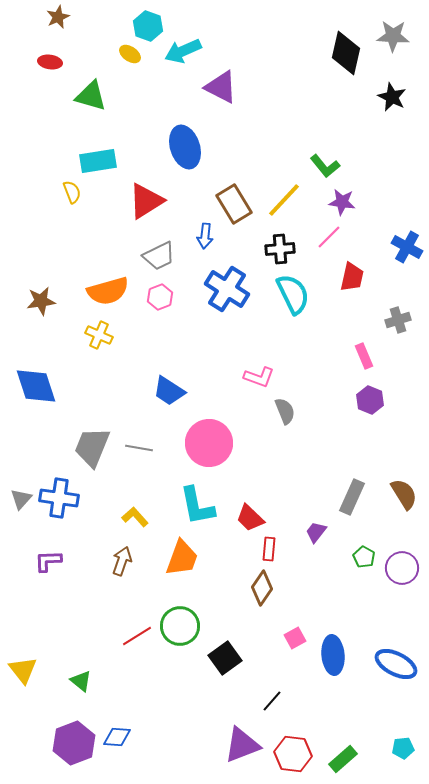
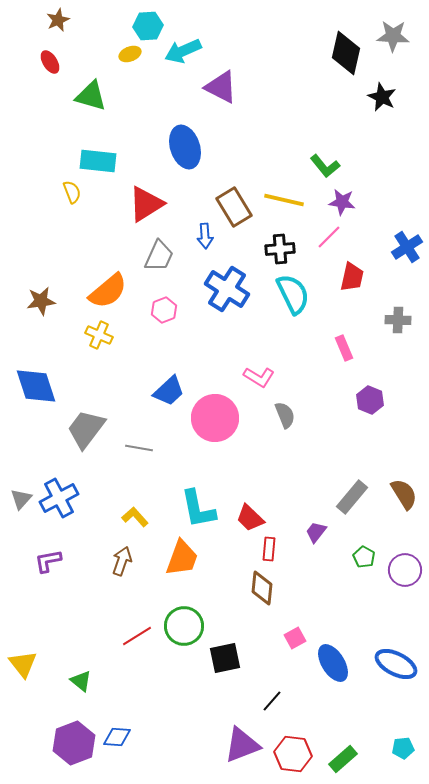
brown star at (58, 17): moved 3 px down
cyan hexagon at (148, 26): rotated 24 degrees counterclockwise
yellow ellipse at (130, 54): rotated 55 degrees counterclockwise
red ellipse at (50, 62): rotated 50 degrees clockwise
black star at (392, 97): moved 10 px left
cyan rectangle at (98, 161): rotated 15 degrees clockwise
yellow line at (284, 200): rotated 60 degrees clockwise
red triangle at (146, 201): moved 3 px down
brown rectangle at (234, 204): moved 3 px down
blue arrow at (205, 236): rotated 10 degrees counterclockwise
blue cross at (407, 247): rotated 28 degrees clockwise
gray trapezoid at (159, 256): rotated 40 degrees counterclockwise
orange semicircle at (108, 291): rotated 24 degrees counterclockwise
pink hexagon at (160, 297): moved 4 px right, 13 px down
gray cross at (398, 320): rotated 20 degrees clockwise
pink rectangle at (364, 356): moved 20 px left, 8 px up
pink L-shape at (259, 377): rotated 12 degrees clockwise
blue trapezoid at (169, 391): rotated 76 degrees counterclockwise
gray semicircle at (285, 411): moved 4 px down
pink circle at (209, 443): moved 6 px right, 25 px up
gray trapezoid at (92, 447): moved 6 px left, 18 px up; rotated 15 degrees clockwise
gray rectangle at (352, 497): rotated 16 degrees clockwise
blue cross at (59, 498): rotated 36 degrees counterclockwise
cyan L-shape at (197, 506): moved 1 px right, 3 px down
purple L-shape at (48, 561): rotated 8 degrees counterclockwise
purple circle at (402, 568): moved 3 px right, 2 px down
brown diamond at (262, 588): rotated 28 degrees counterclockwise
green circle at (180, 626): moved 4 px right
blue ellipse at (333, 655): moved 8 px down; rotated 27 degrees counterclockwise
black square at (225, 658): rotated 24 degrees clockwise
yellow triangle at (23, 670): moved 6 px up
